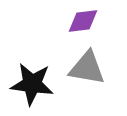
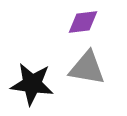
purple diamond: moved 1 px down
